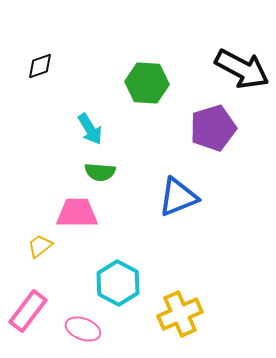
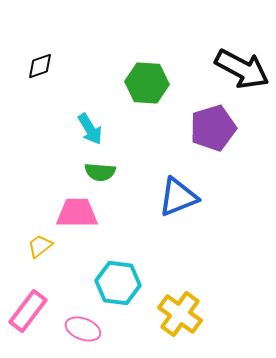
cyan hexagon: rotated 21 degrees counterclockwise
yellow cross: rotated 30 degrees counterclockwise
